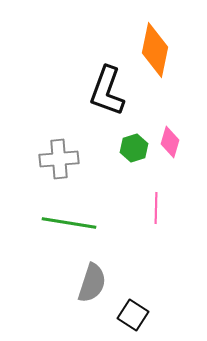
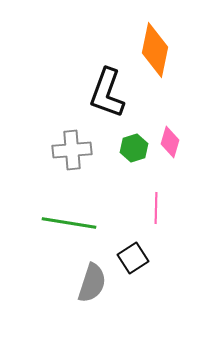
black L-shape: moved 2 px down
gray cross: moved 13 px right, 9 px up
black square: moved 57 px up; rotated 24 degrees clockwise
